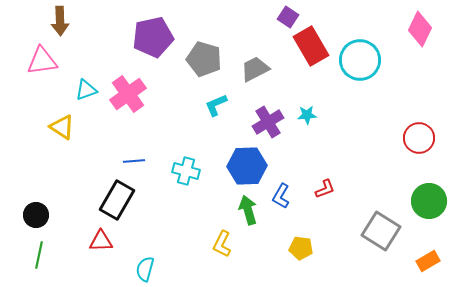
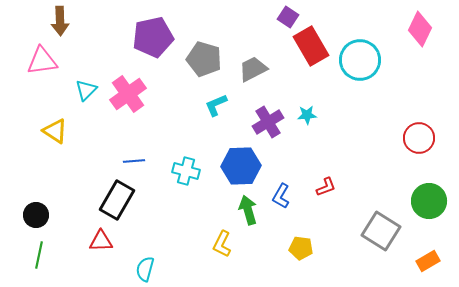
gray trapezoid: moved 2 px left
cyan triangle: rotated 25 degrees counterclockwise
yellow triangle: moved 7 px left, 4 px down
blue hexagon: moved 6 px left
red L-shape: moved 1 px right, 2 px up
